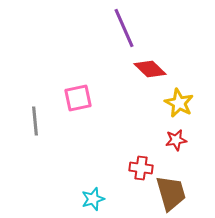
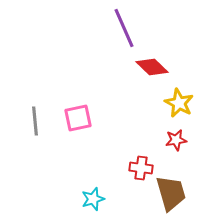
red diamond: moved 2 px right, 2 px up
pink square: moved 20 px down
